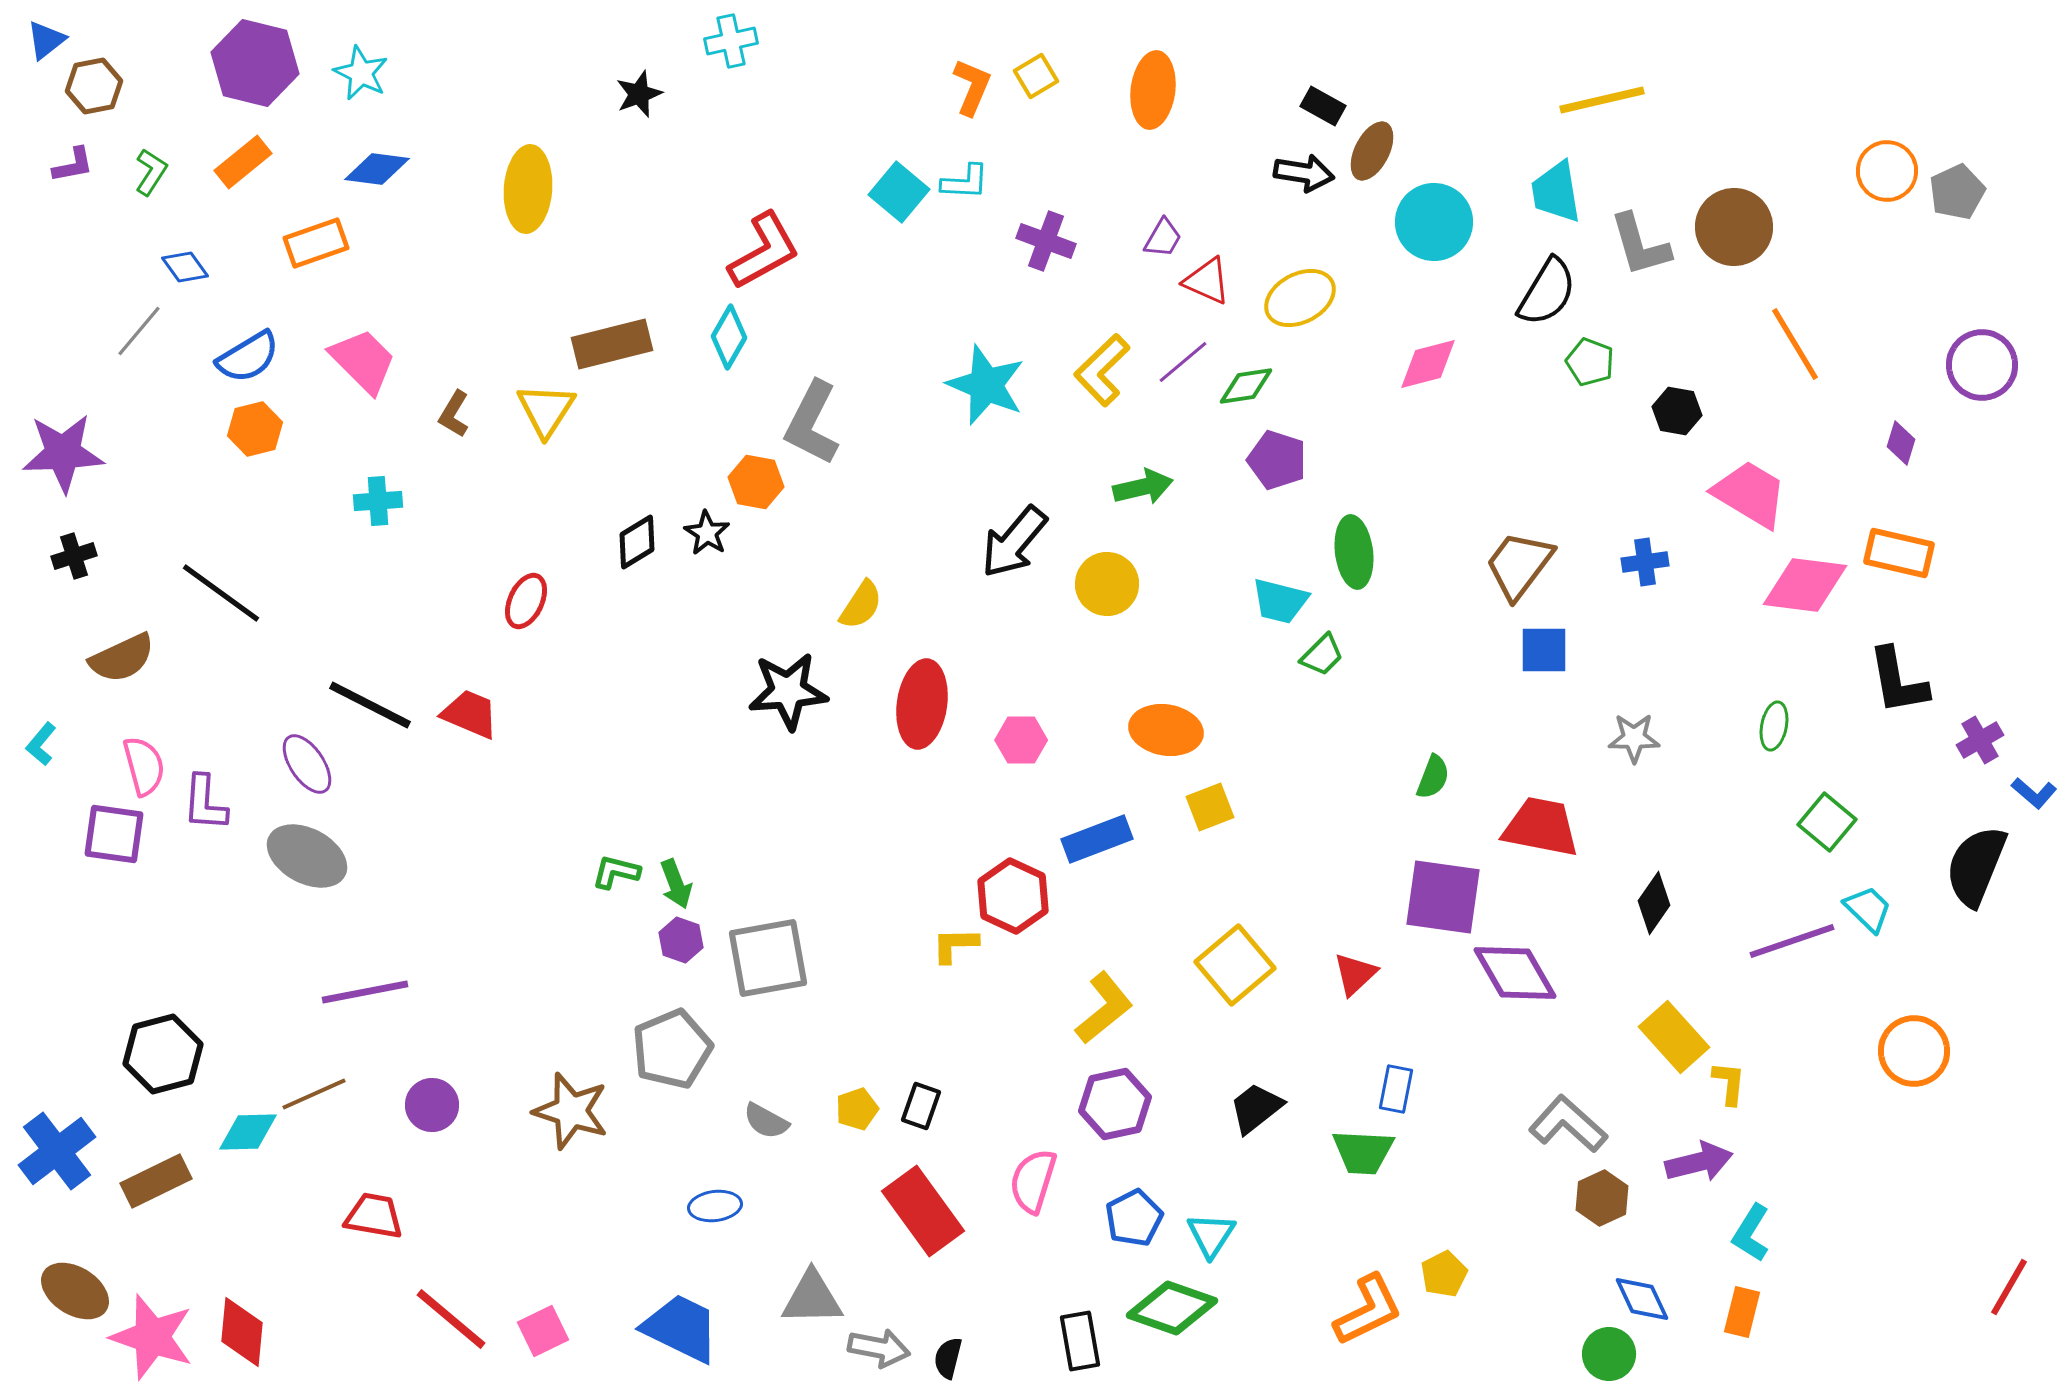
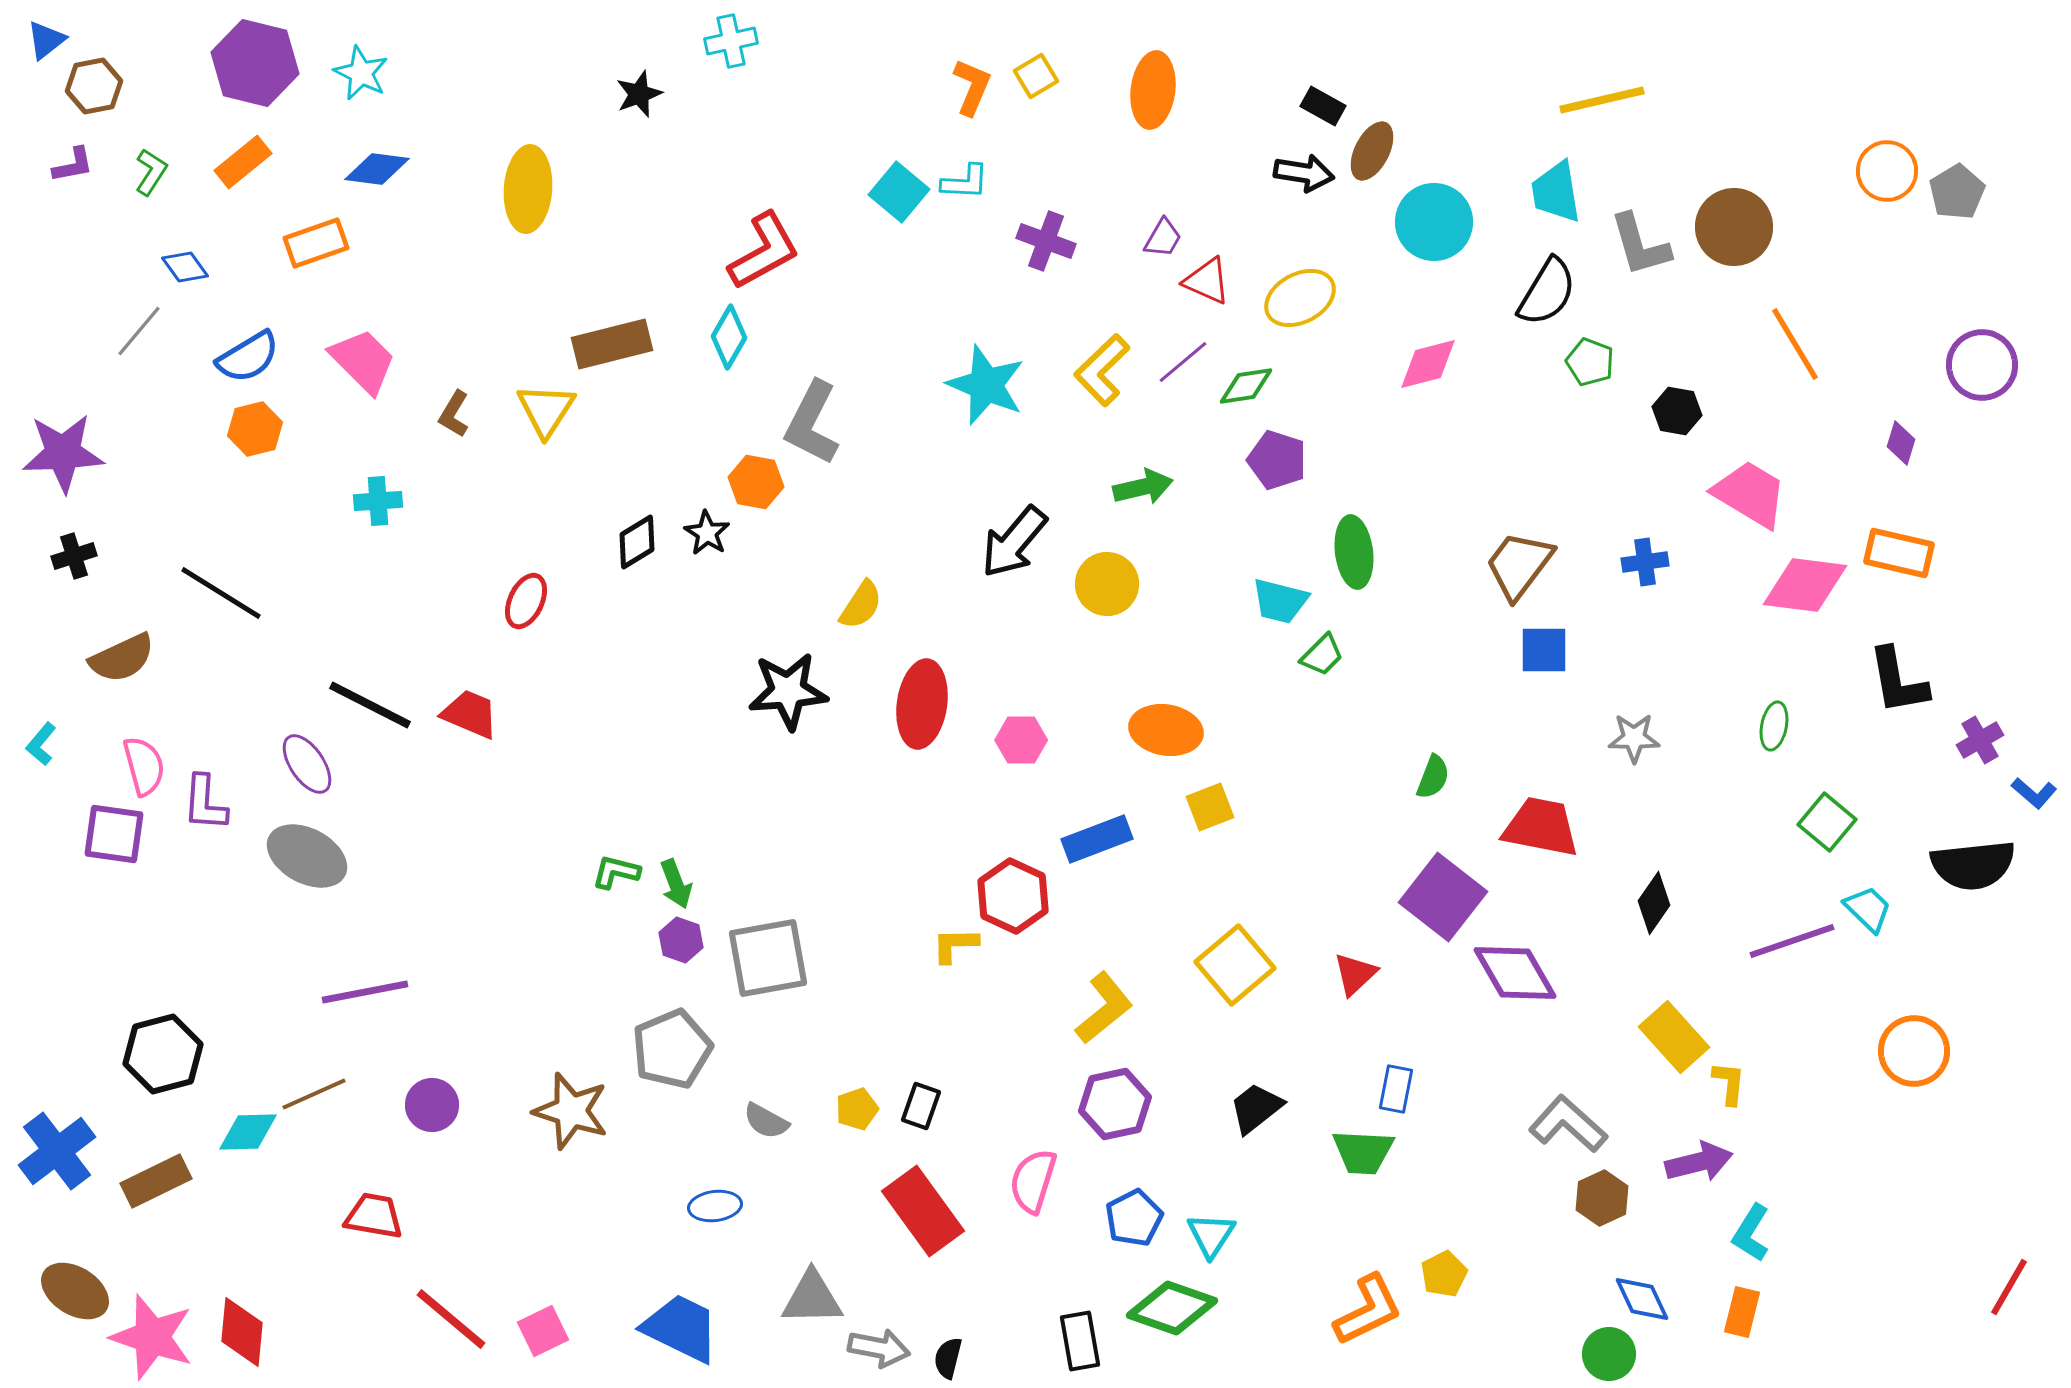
gray pentagon at (1957, 192): rotated 6 degrees counterclockwise
black line at (221, 593): rotated 4 degrees counterclockwise
black semicircle at (1976, 866): moved 3 px left, 1 px up; rotated 118 degrees counterclockwise
purple square at (1443, 897): rotated 30 degrees clockwise
